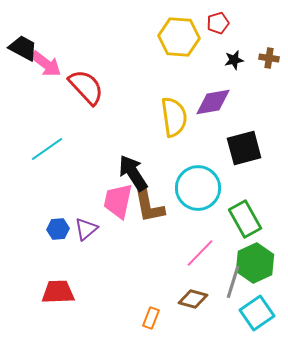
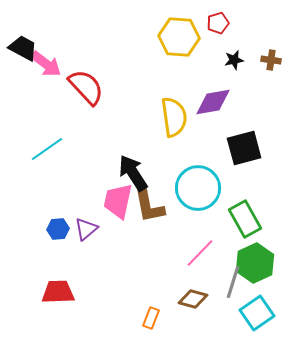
brown cross: moved 2 px right, 2 px down
